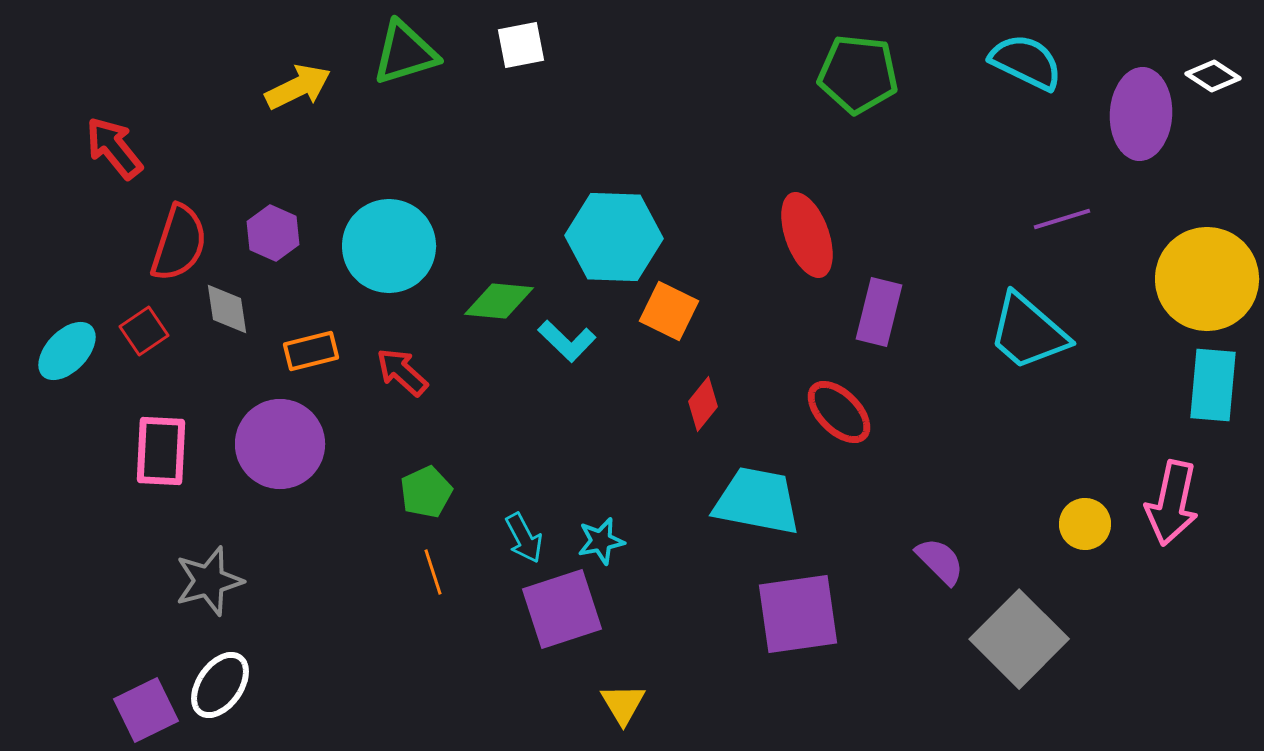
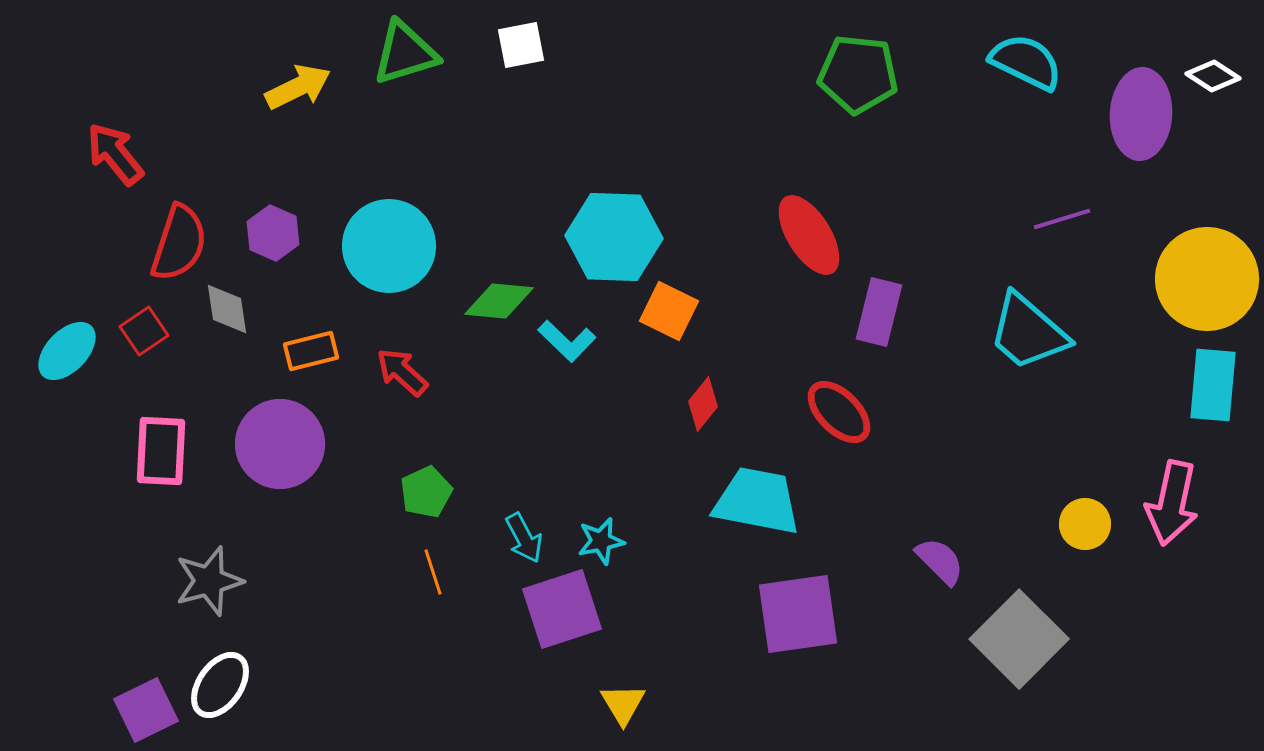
red arrow at (114, 148): moved 1 px right, 6 px down
red ellipse at (807, 235): moved 2 px right; rotated 12 degrees counterclockwise
